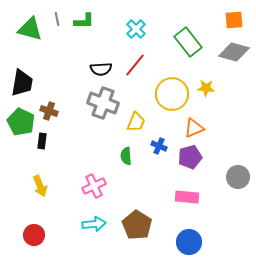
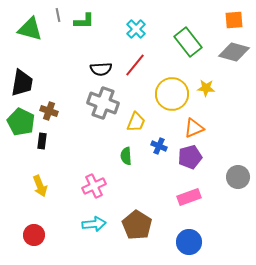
gray line: moved 1 px right, 4 px up
pink rectangle: moved 2 px right; rotated 25 degrees counterclockwise
